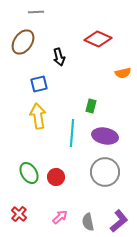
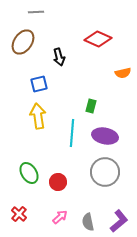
red circle: moved 2 px right, 5 px down
